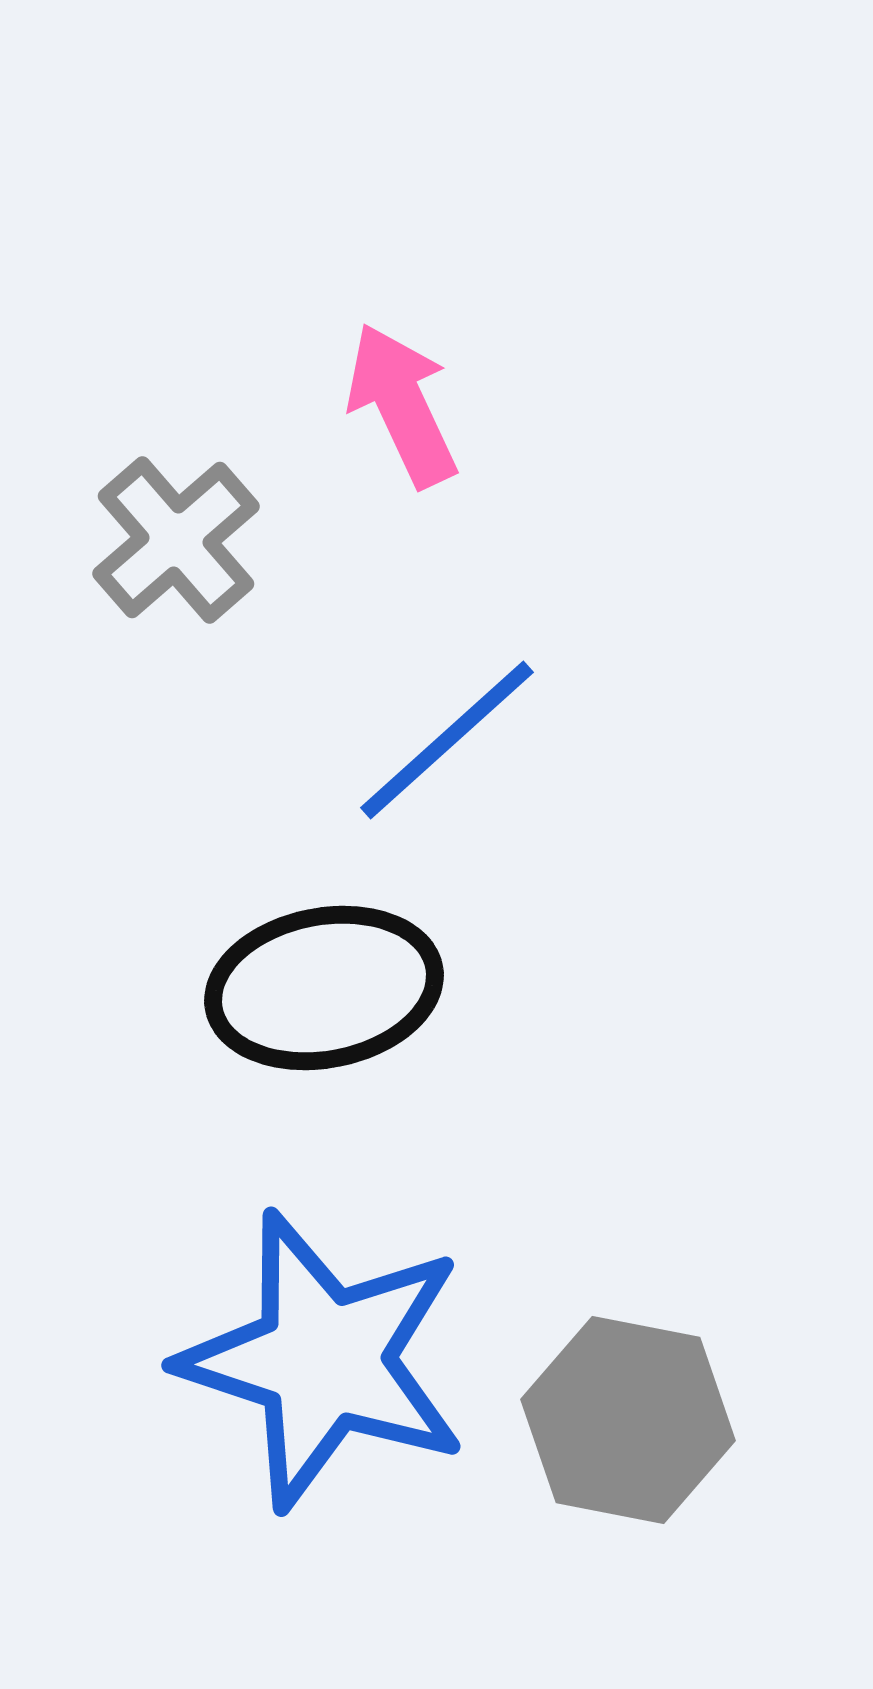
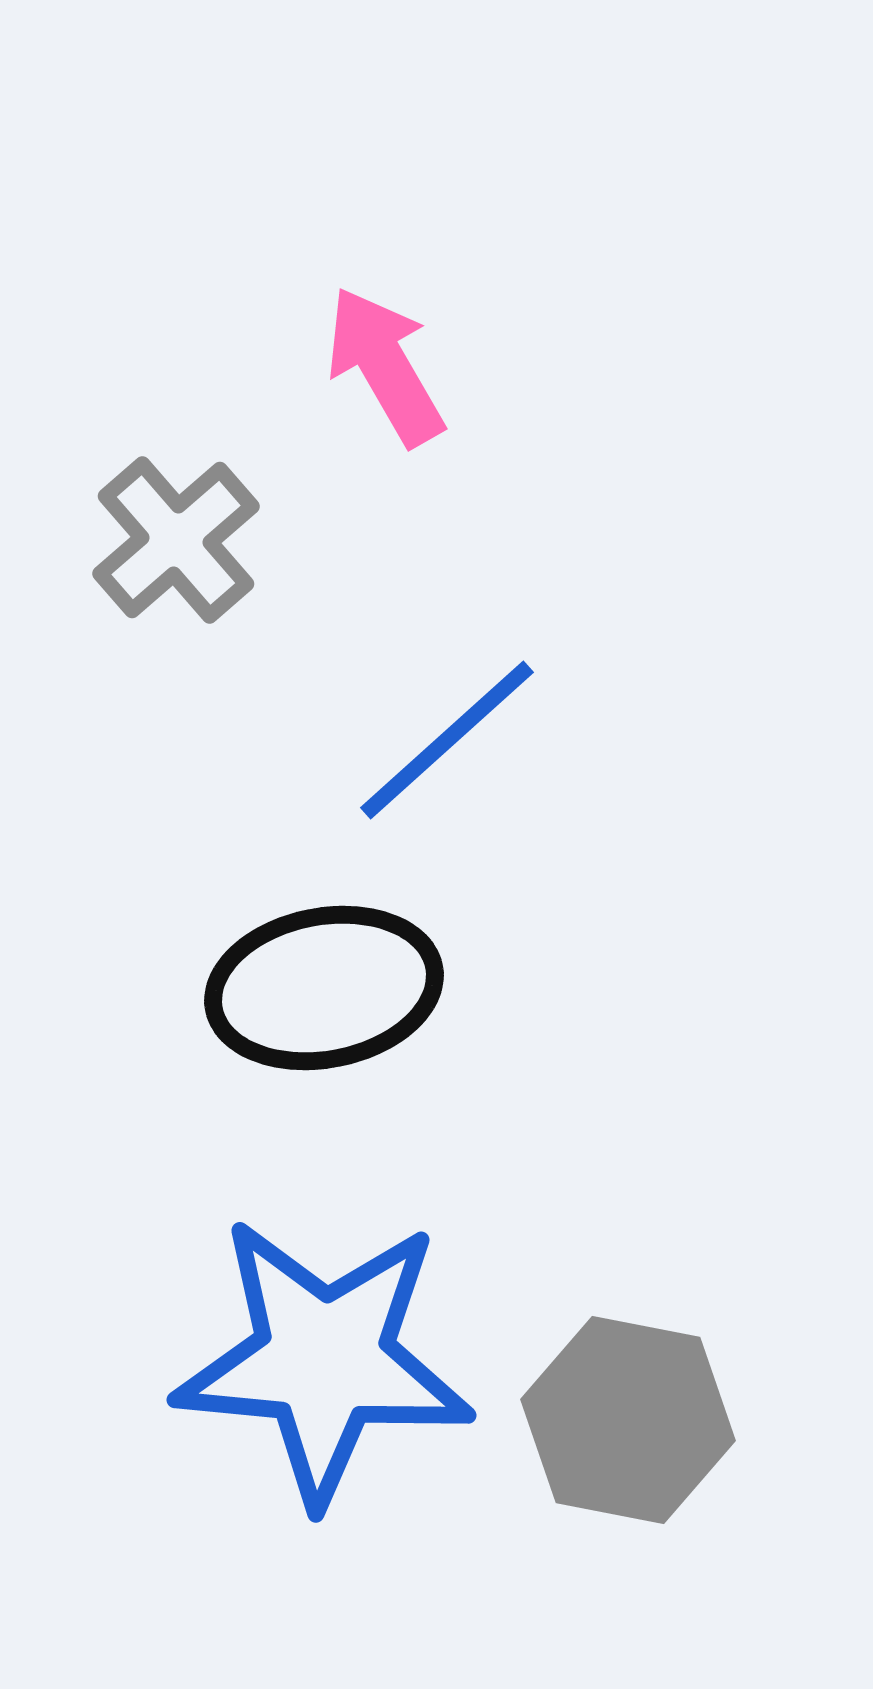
pink arrow: moved 17 px left, 39 px up; rotated 5 degrees counterclockwise
blue star: rotated 13 degrees counterclockwise
